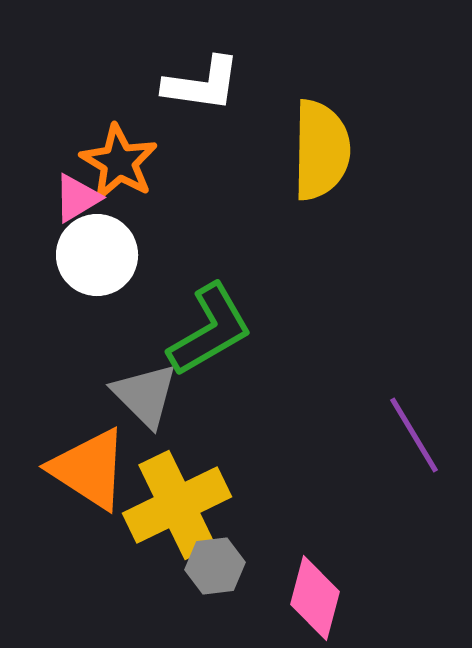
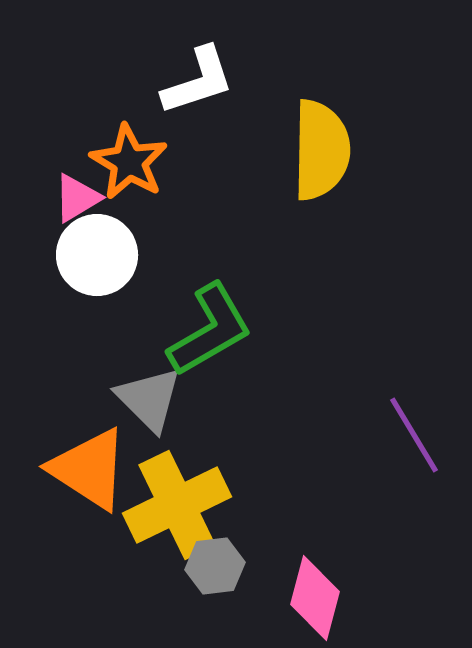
white L-shape: moved 4 px left, 3 px up; rotated 26 degrees counterclockwise
orange star: moved 10 px right
gray triangle: moved 4 px right, 4 px down
